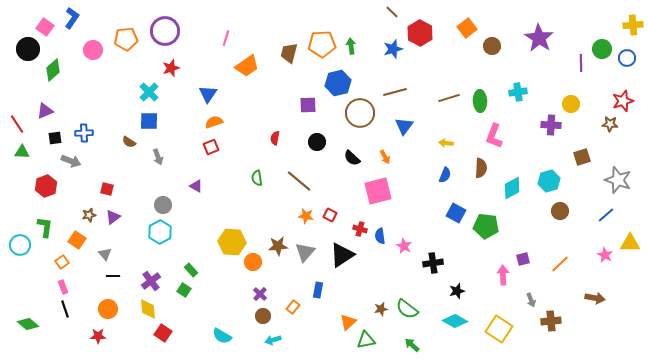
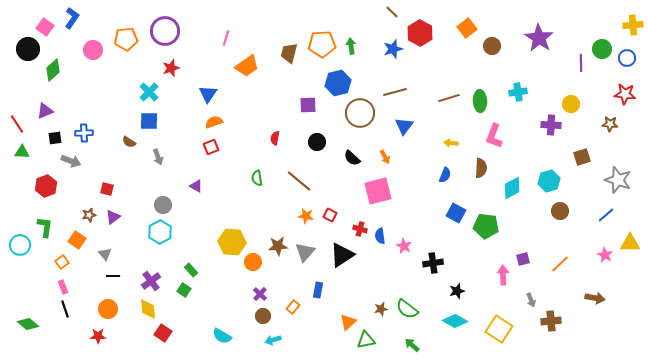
red star at (623, 101): moved 2 px right, 7 px up; rotated 25 degrees clockwise
yellow arrow at (446, 143): moved 5 px right
